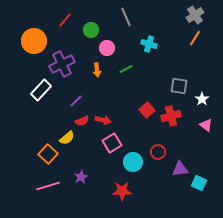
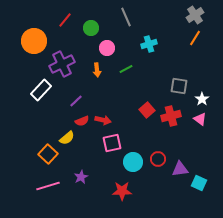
green circle: moved 2 px up
cyan cross: rotated 35 degrees counterclockwise
pink triangle: moved 6 px left, 6 px up
pink square: rotated 18 degrees clockwise
red circle: moved 7 px down
